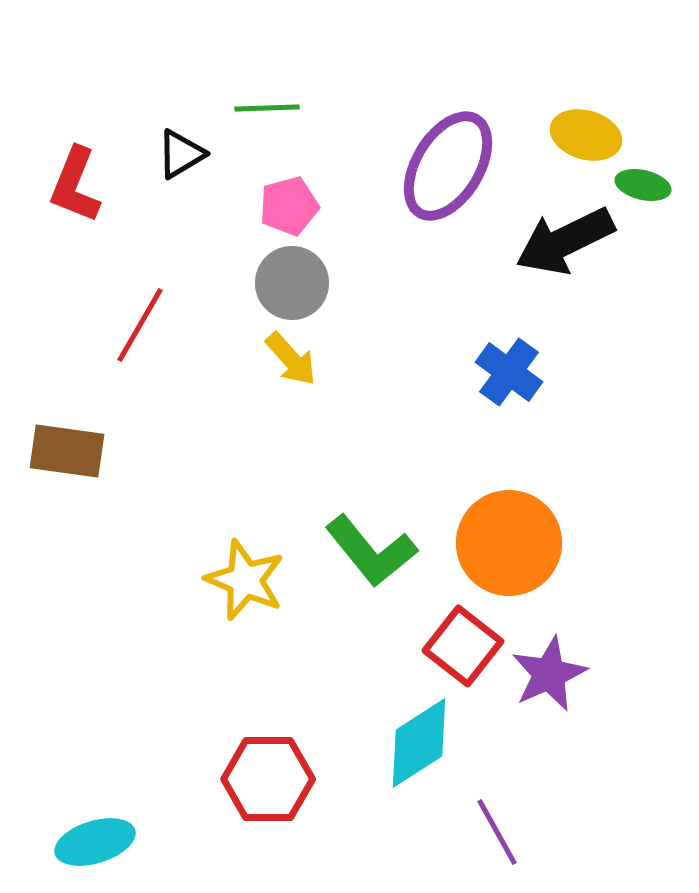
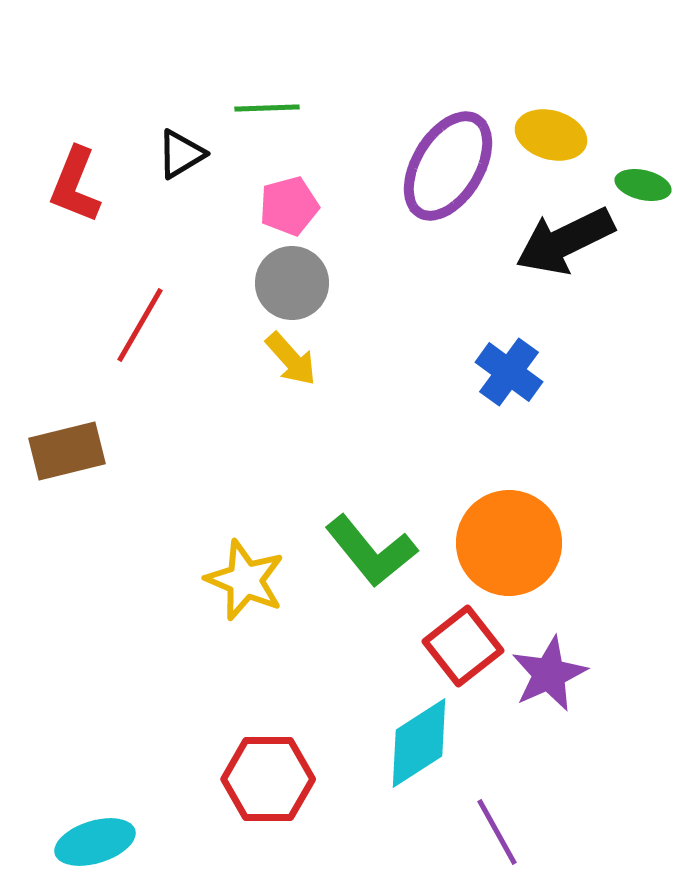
yellow ellipse: moved 35 px left
brown rectangle: rotated 22 degrees counterclockwise
red square: rotated 14 degrees clockwise
